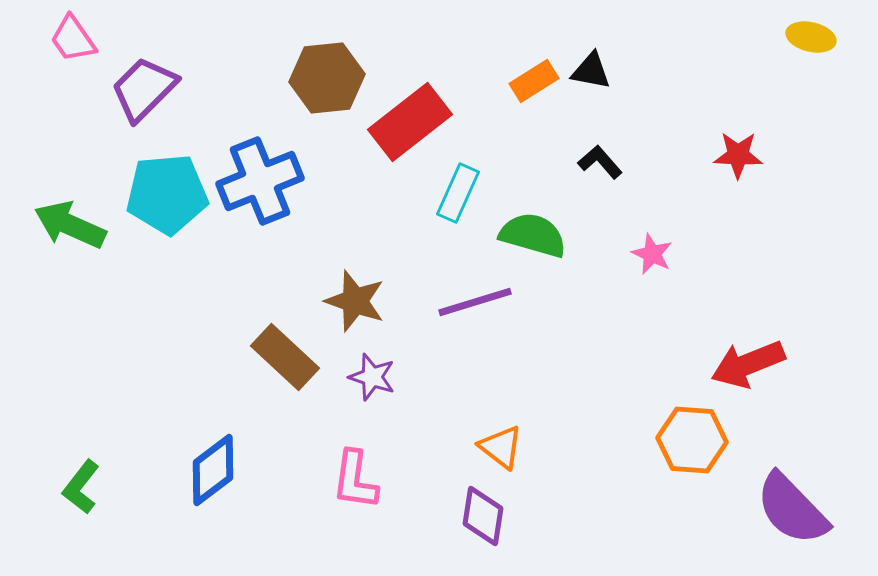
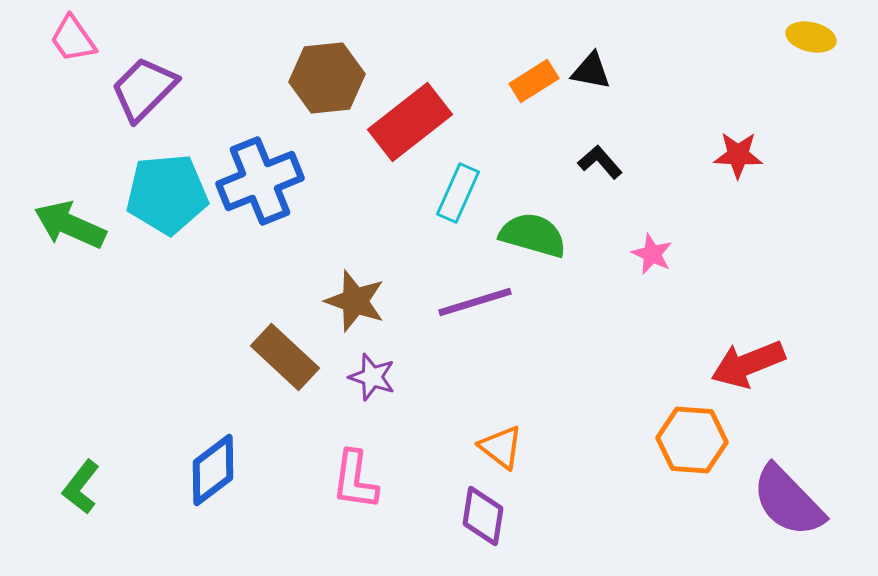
purple semicircle: moved 4 px left, 8 px up
